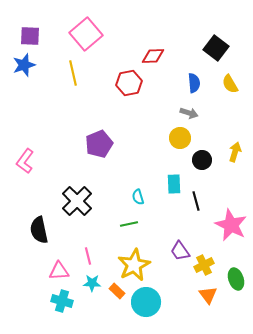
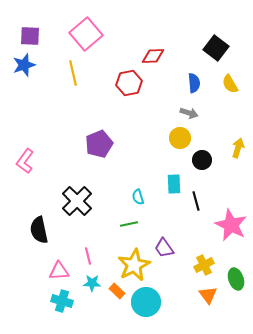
yellow arrow: moved 3 px right, 4 px up
purple trapezoid: moved 16 px left, 3 px up
